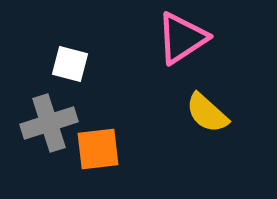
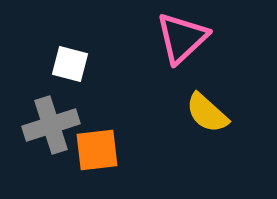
pink triangle: rotated 10 degrees counterclockwise
gray cross: moved 2 px right, 2 px down
orange square: moved 1 px left, 1 px down
